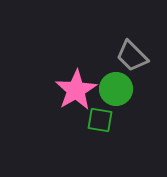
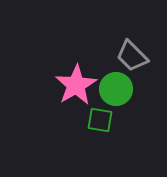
pink star: moved 5 px up
